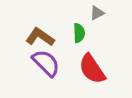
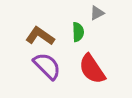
green semicircle: moved 1 px left, 1 px up
brown L-shape: moved 1 px up
purple semicircle: moved 1 px right, 3 px down
